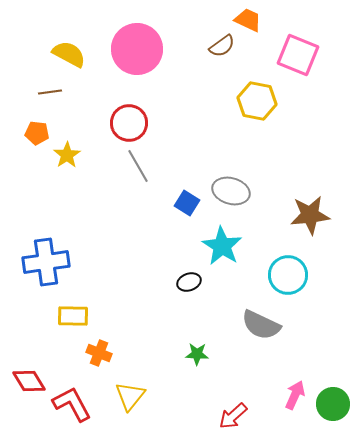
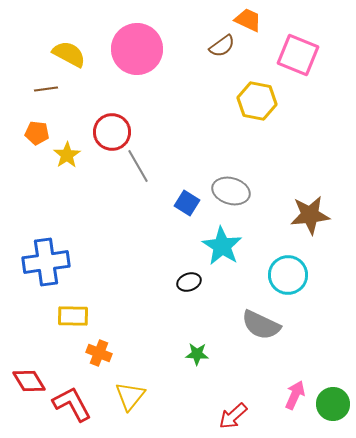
brown line: moved 4 px left, 3 px up
red circle: moved 17 px left, 9 px down
